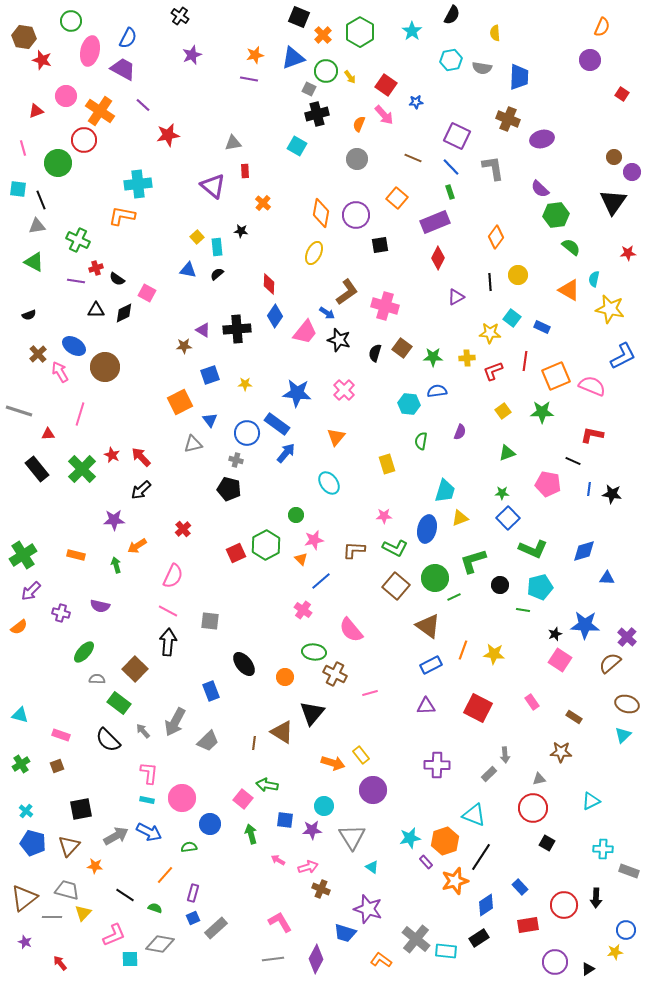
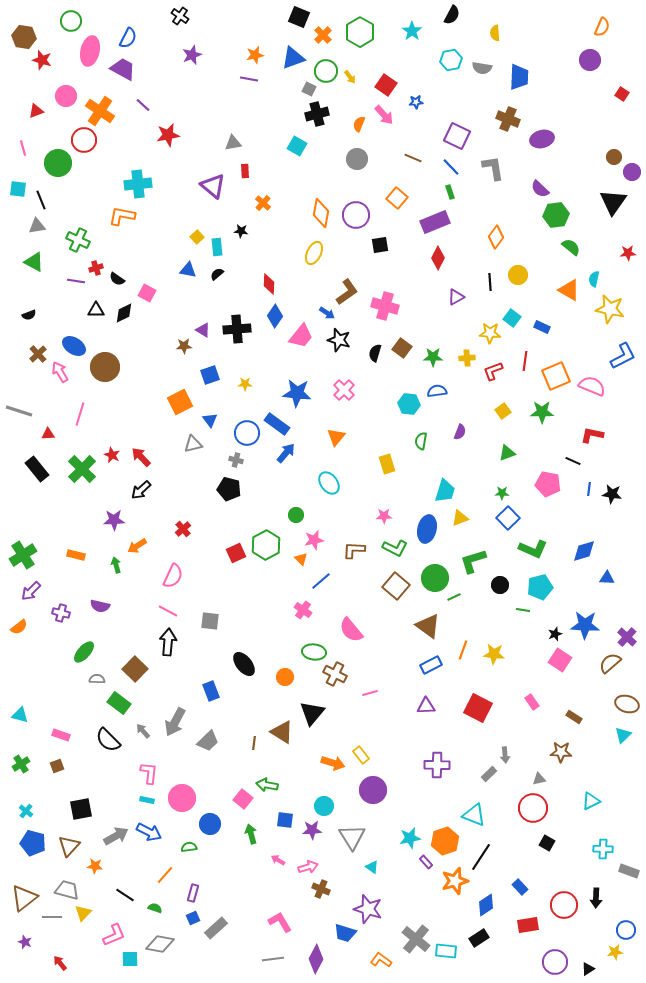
pink trapezoid at (305, 332): moved 4 px left, 4 px down
